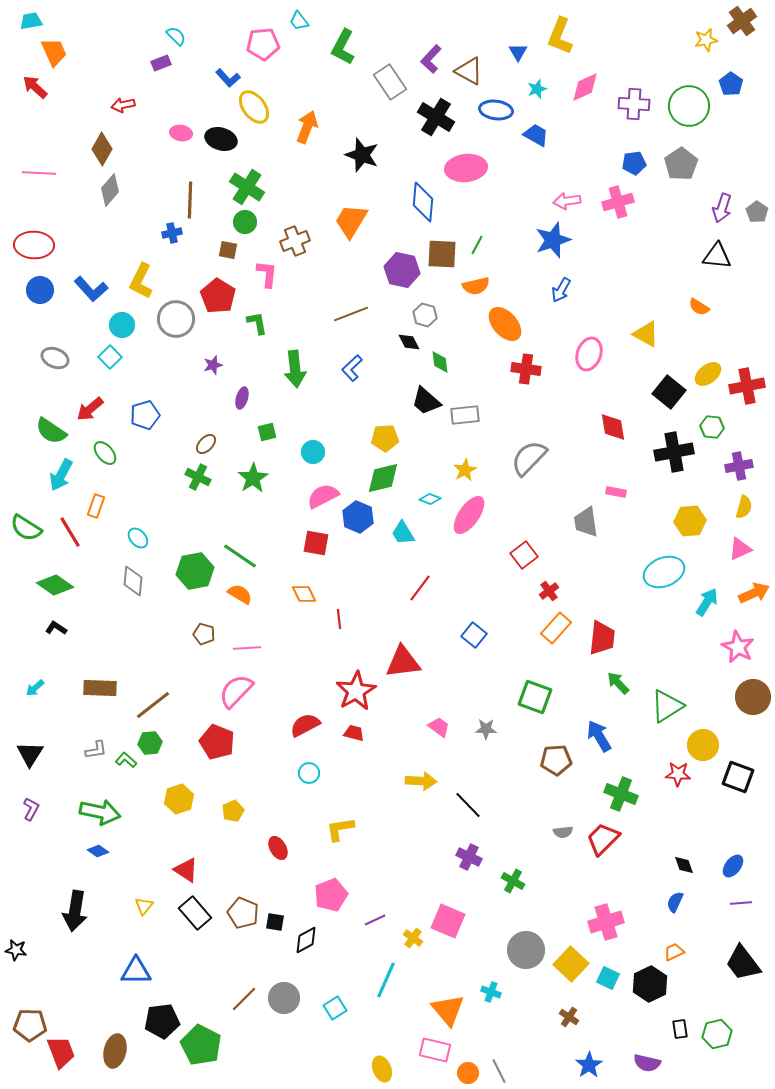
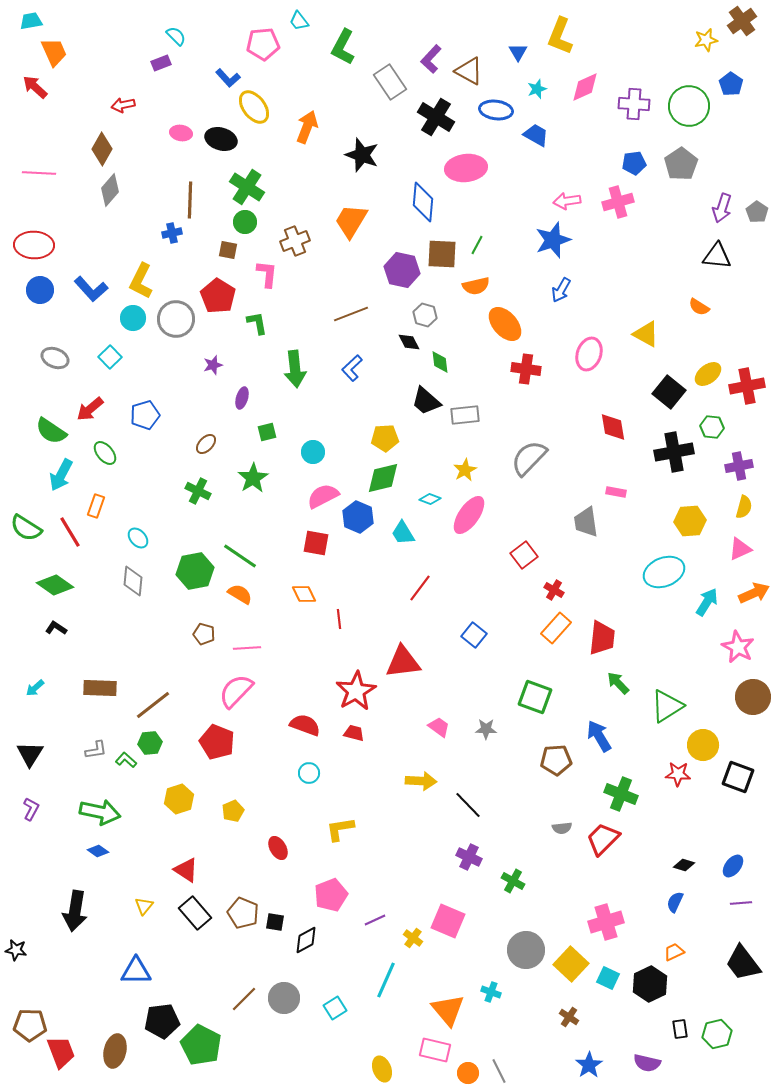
cyan circle at (122, 325): moved 11 px right, 7 px up
green cross at (198, 477): moved 14 px down
red cross at (549, 591): moved 5 px right, 1 px up; rotated 24 degrees counterclockwise
red semicircle at (305, 725): rotated 48 degrees clockwise
gray semicircle at (563, 832): moved 1 px left, 4 px up
black diamond at (684, 865): rotated 55 degrees counterclockwise
